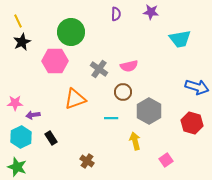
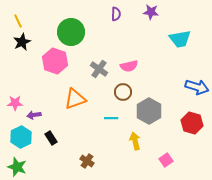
pink hexagon: rotated 20 degrees clockwise
purple arrow: moved 1 px right
